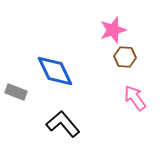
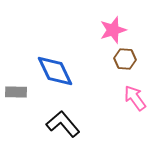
brown hexagon: moved 2 px down
gray rectangle: rotated 20 degrees counterclockwise
